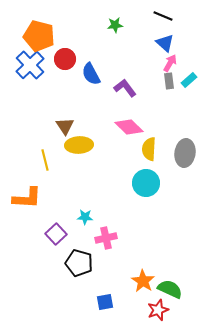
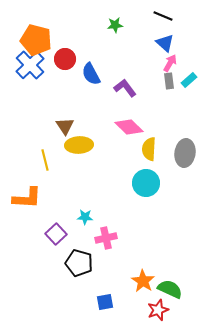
orange pentagon: moved 3 px left, 4 px down
